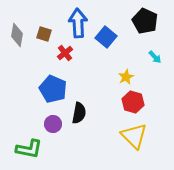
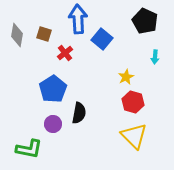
blue arrow: moved 4 px up
blue square: moved 4 px left, 2 px down
cyan arrow: rotated 48 degrees clockwise
blue pentagon: rotated 16 degrees clockwise
